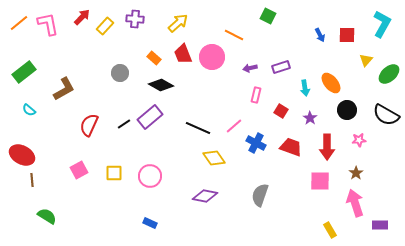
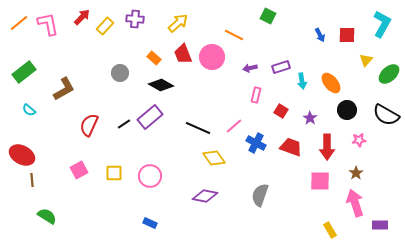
cyan arrow at (305, 88): moved 3 px left, 7 px up
